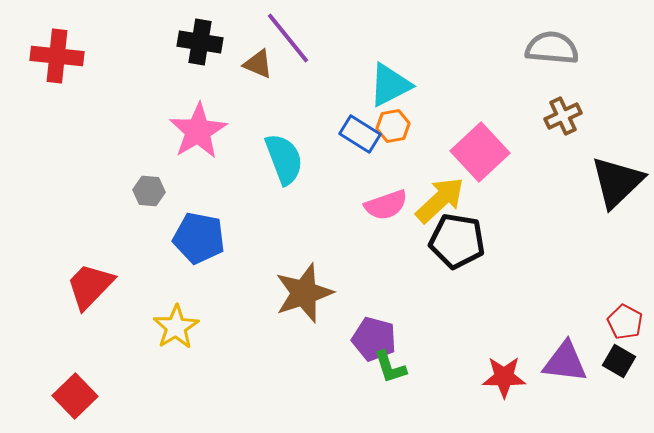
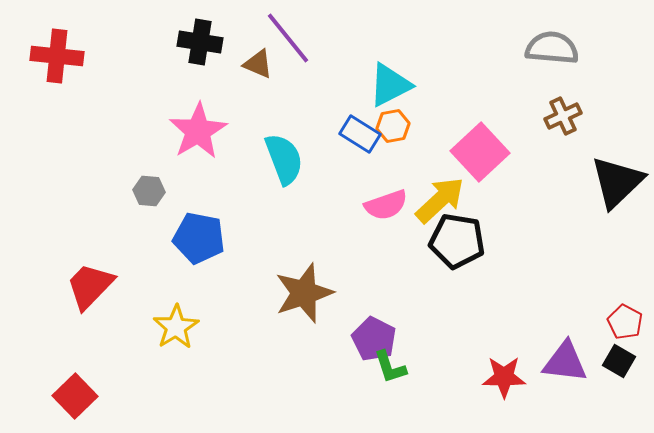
purple pentagon: rotated 12 degrees clockwise
